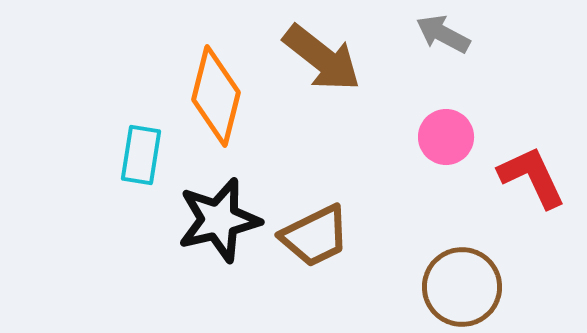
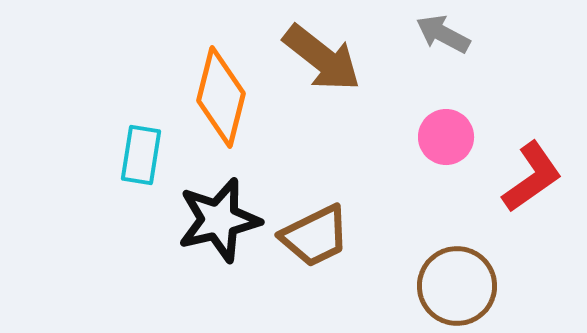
orange diamond: moved 5 px right, 1 px down
red L-shape: rotated 80 degrees clockwise
brown circle: moved 5 px left, 1 px up
